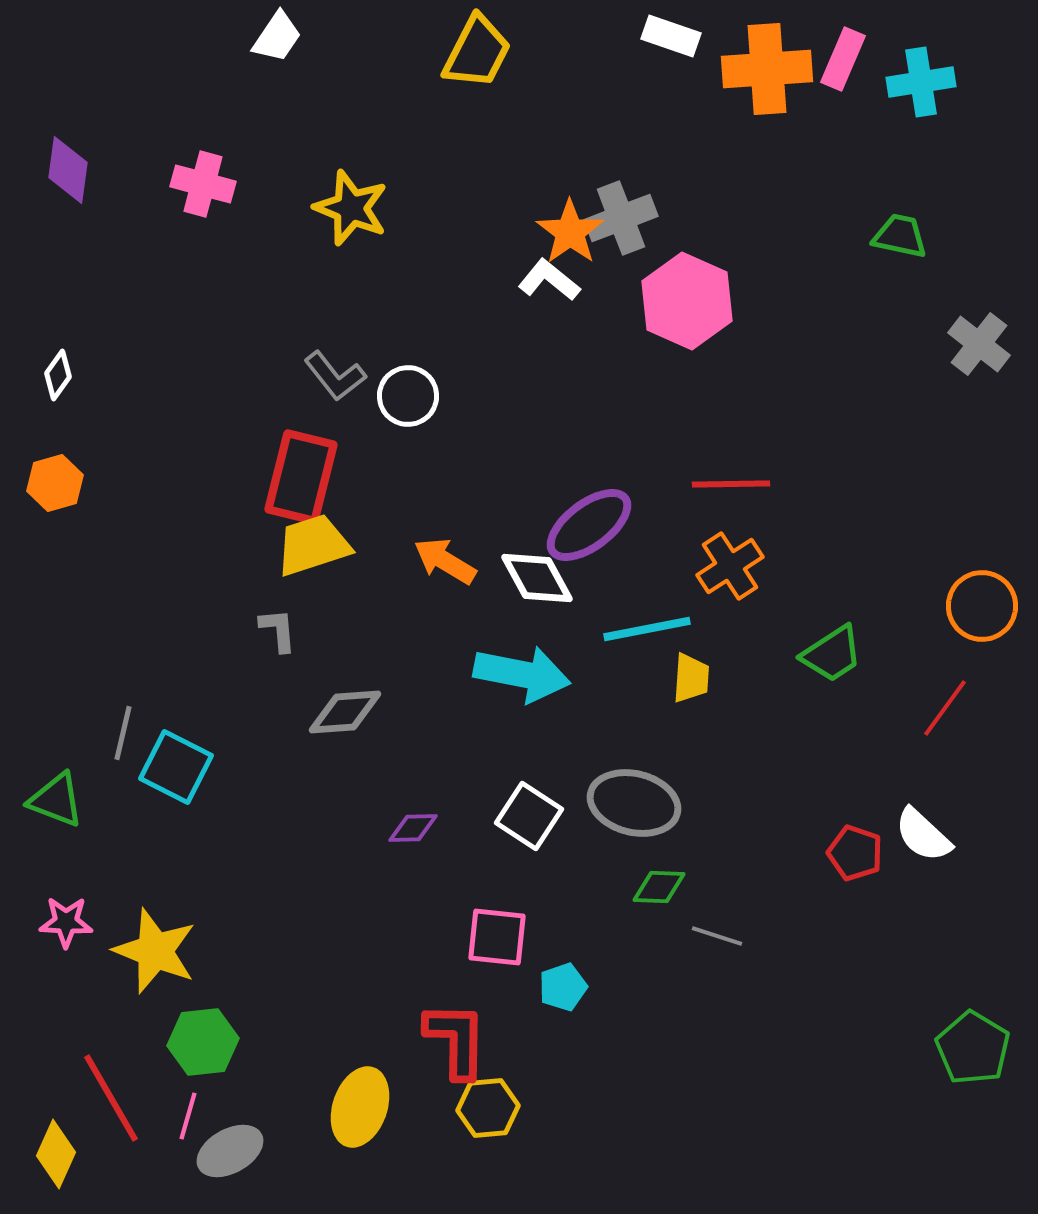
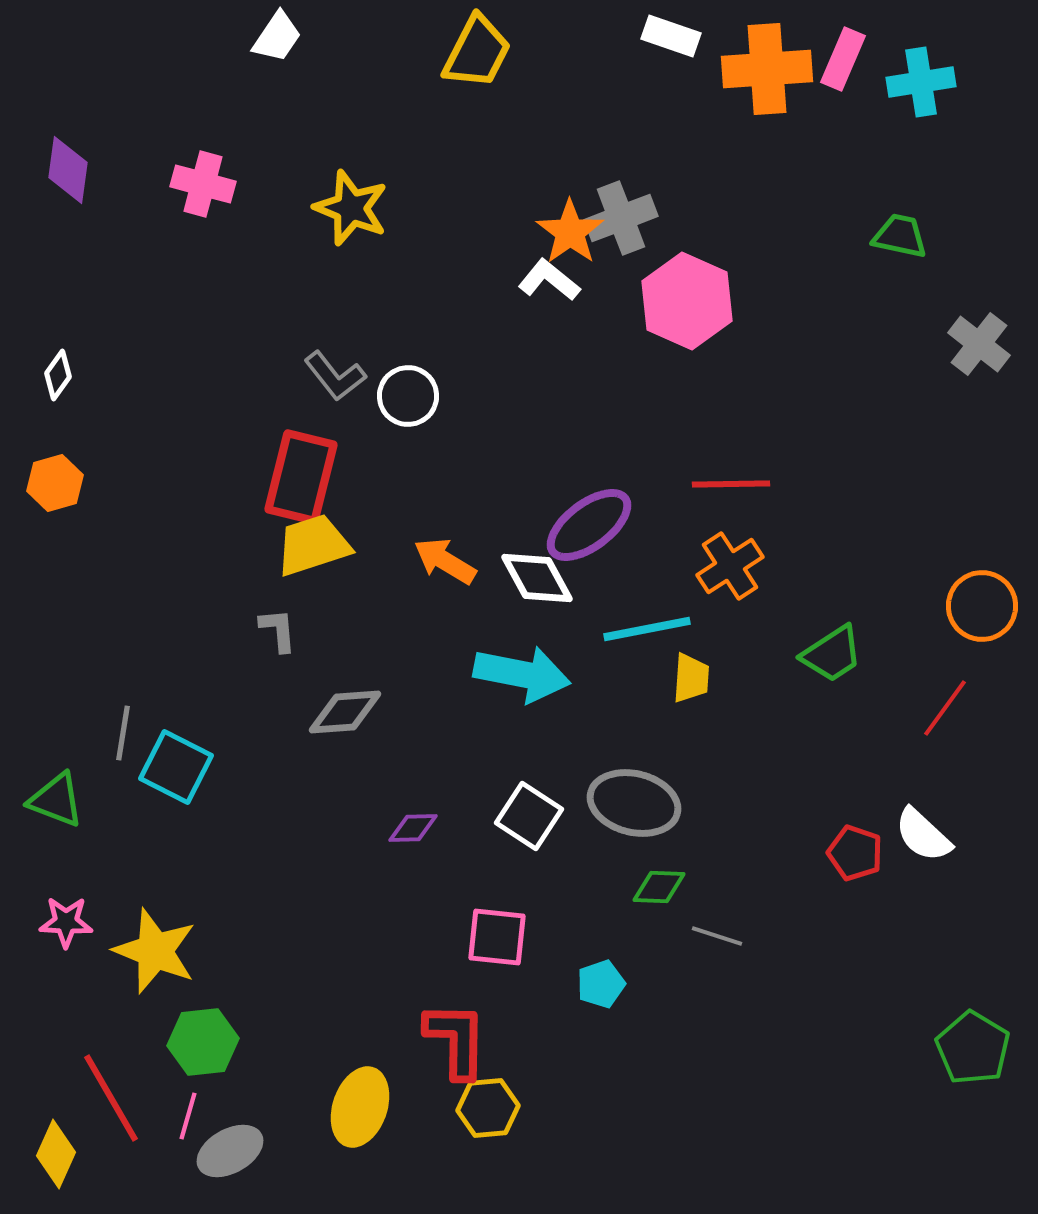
gray line at (123, 733): rotated 4 degrees counterclockwise
cyan pentagon at (563, 987): moved 38 px right, 3 px up
